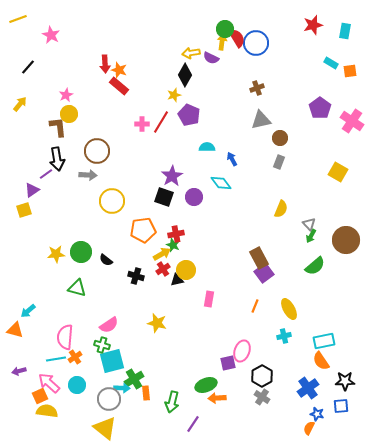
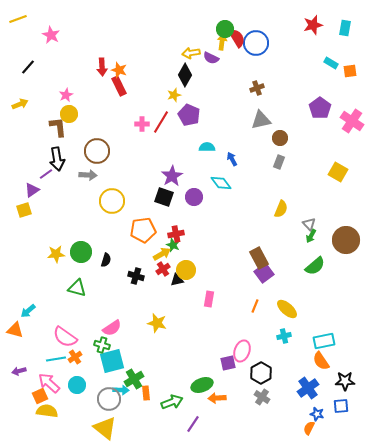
cyan rectangle at (345, 31): moved 3 px up
red arrow at (105, 64): moved 3 px left, 3 px down
red rectangle at (119, 86): rotated 24 degrees clockwise
yellow arrow at (20, 104): rotated 28 degrees clockwise
black semicircle at (106, 260): rotated 112 degrees counterclockwise
yellow ellipse at (289, 309): moved 2 px left; rotated 20 degrees counterclockwise
pink semicircle at (109, 325): moved 3 px right, 3 px down
pink semicircle at (65, 337): rotated 60 degrees counterclockwise
black hexagon at (262, 376): moved 1 px left, 3 px up
green ellipse at (206, 385): moved 4 px left
cyan arrow at (122, 388): moved 1 px left, 2 px down
green arrow at (172, 402): rotated 125 degrees counterclockwise
